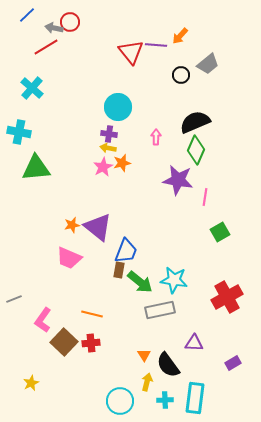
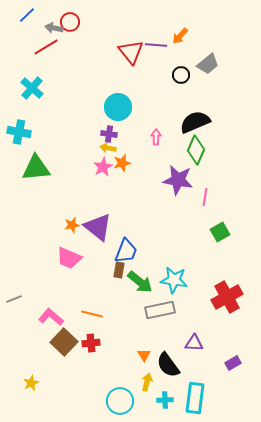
pink L-shape at (43, 320): moved 8 px right, 3 px up; rotated 95 degrees clockwise
